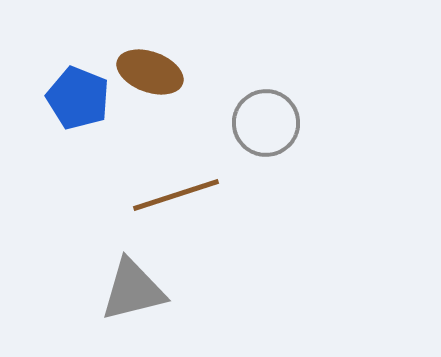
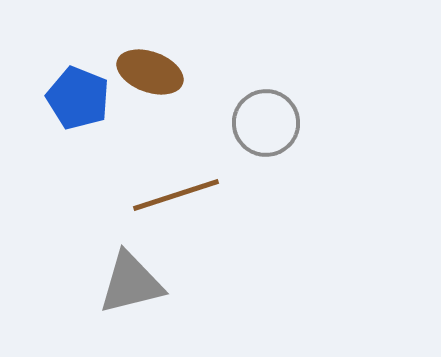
gray triangle: moved 2 px left, 7 px up
